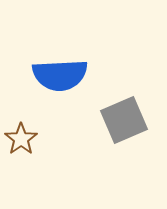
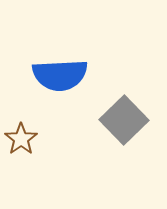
gray square: rotated 21 degrees counterclockwise
